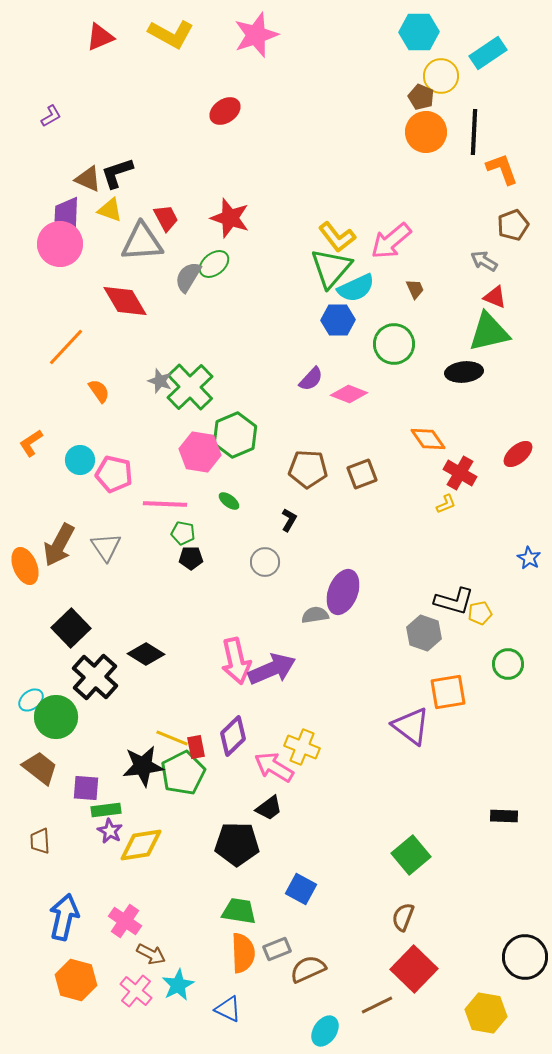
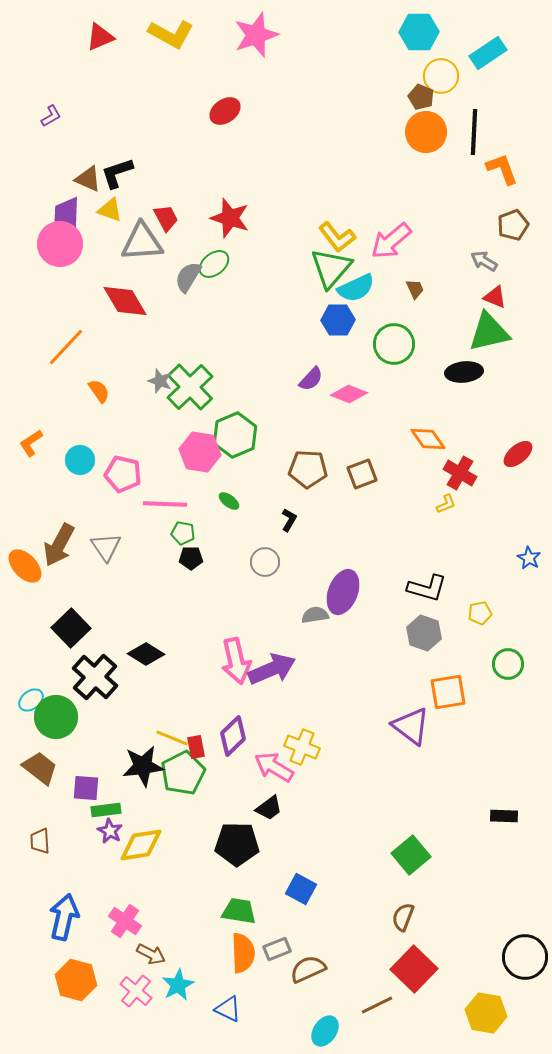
pink pentagon at (114, 474): moved 9 px right
orange ellipse at (25, 566): rotated 21 degrees counterclockwise
black L-shape at (454, 601): moved 27 px left, 13 px up
